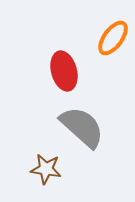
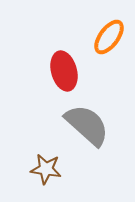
orange ellipse: moved 4 px left, 1 px up
gray semicircle: moved 5 px right, 2 px up
